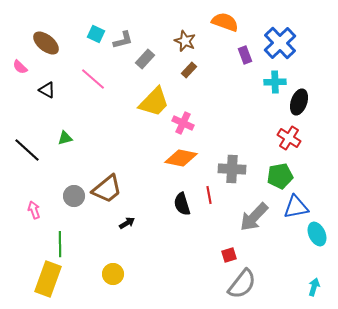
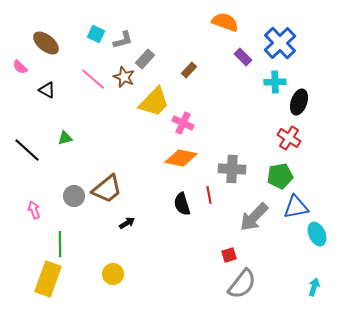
brown star: moved 61 px left, 36 px down
purple rectangle: moved 2 px left, 2 px down; rotated 24 degrees counterclockwise
